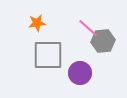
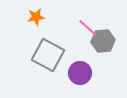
orange star: moved 1 px left, 6 px up
gray square: rotated 28 degrees clockwise
